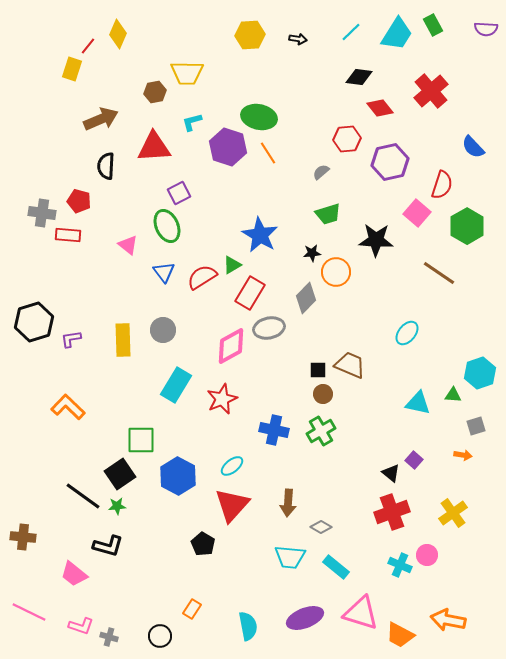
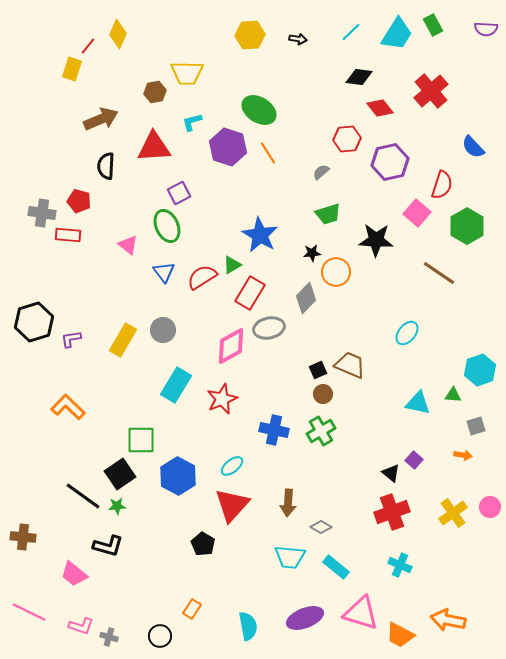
green ellipse at (259, 117): moved 7 px up; rotated 20 degrees clockwise
yellow rectangle at (123, 340): rotated 32 degrees clockwise
black square at (318, 370): rotated 24 degrees counterclockwise
cyan hexagon at (480, 373): moved 3 px up
pink circle at (427, 555): moved 63 px right, 48 px up
